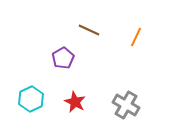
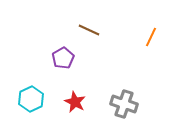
orange line: moved 15 px right
gray cross: moved 2 px left, 1 px up; rotated 12 degrees counterclockwise
